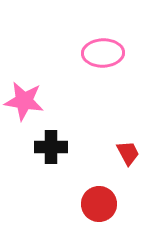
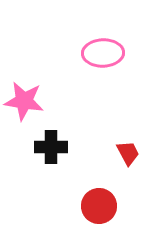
red circle: moved 2 px down
